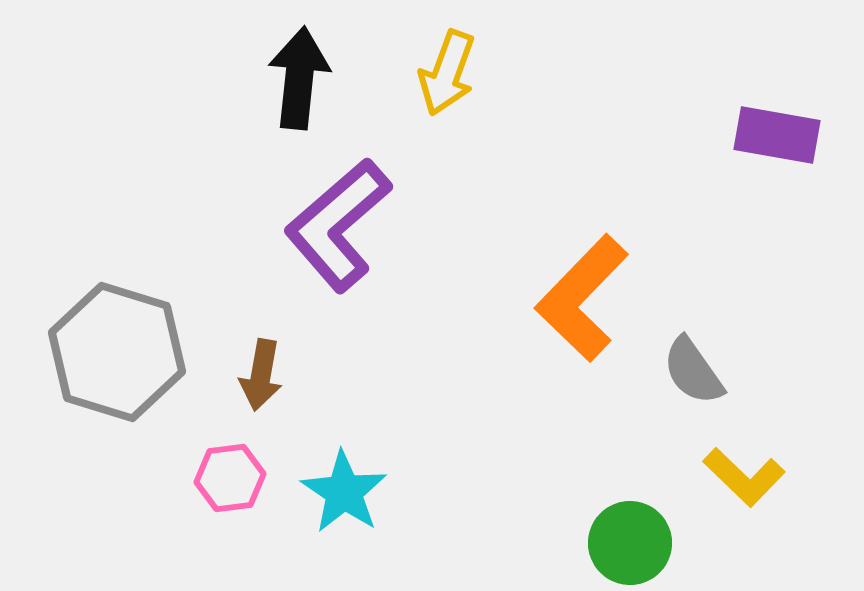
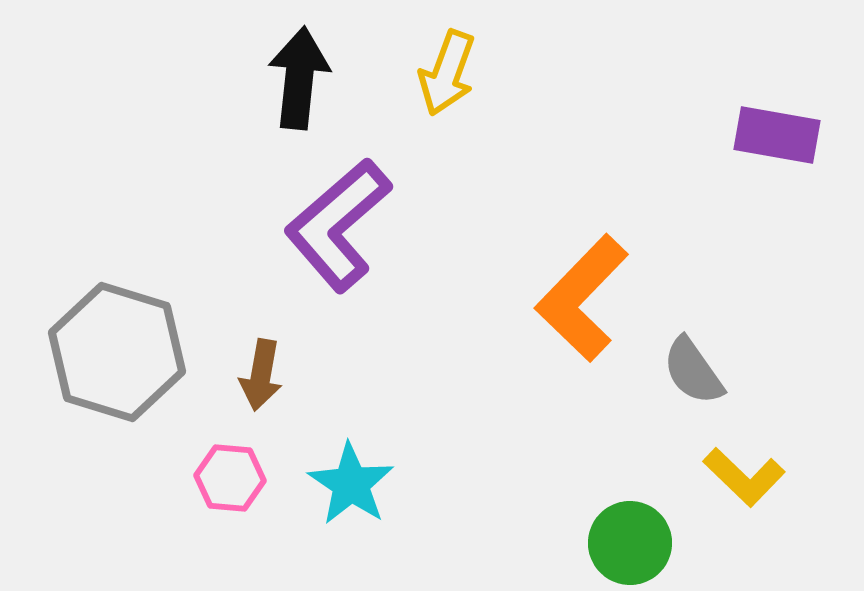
pink hexagon: rotated 12 degrees clockwise
cyan star: moved 7 px right, 8 px up
